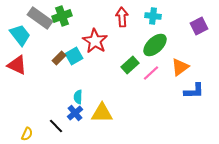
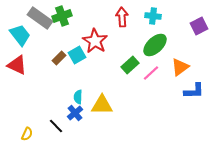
cyan square: moved 3 px right, 1 px up
yellow triangle: moved 8 px up
